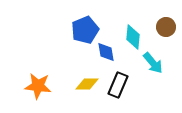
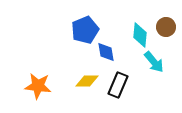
cyan diamond: moved 7 px right, 2 px up
cyan arrow: moved 1 px right, 1 px up
yellow diamond: moved 3 px up
